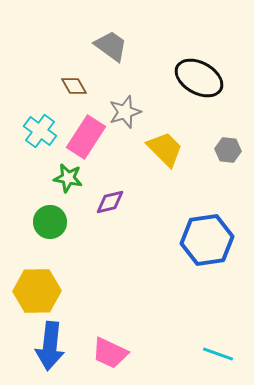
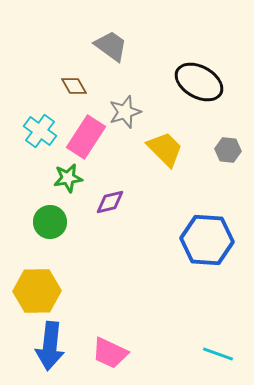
black ellipse: moved 4 px down
green star: rotated 20 degrees counterclockwise
blue hexagon: rotated 12 degrees clockwise
